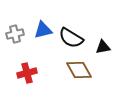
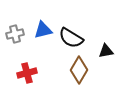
black triangle: moved 3 px right, 4 px down
brown diamond: rotated 60 degrees clockwise
